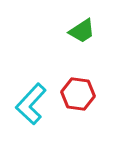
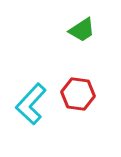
green trapezoid: moved 1 px up
